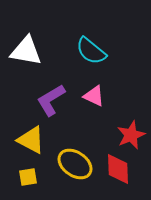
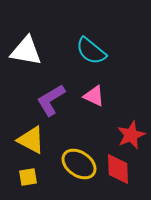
yellow ellipse: moved 4 px right
